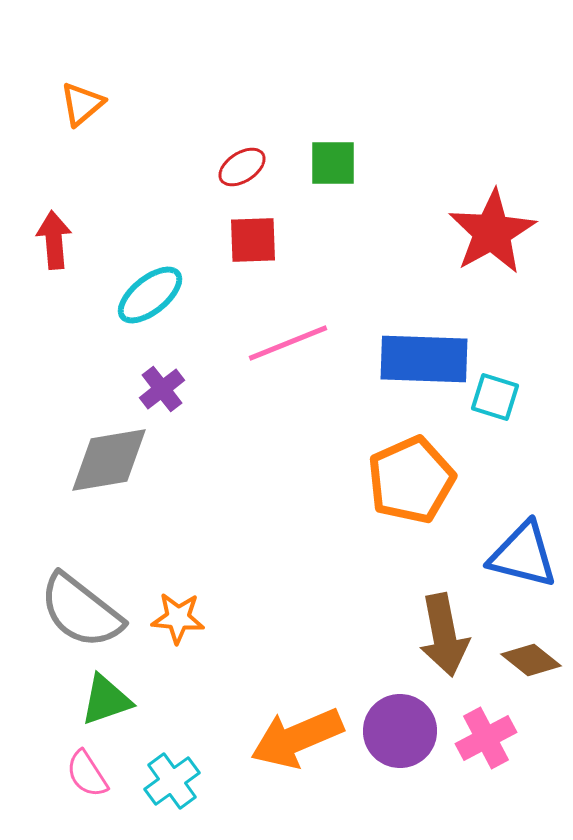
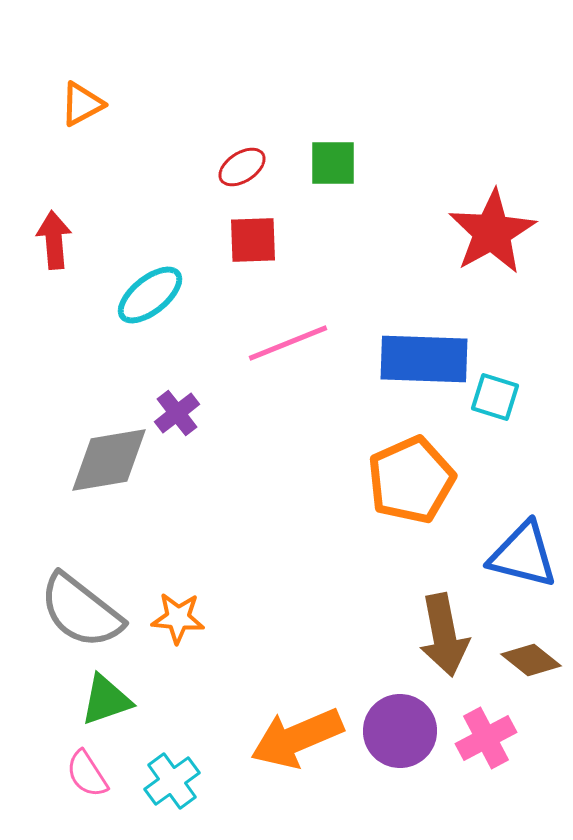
orange triangle: rotated 12 degrees clockwise
purple cross: moved 15 px right, 24 px down
